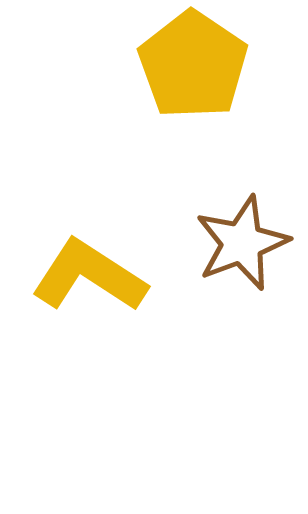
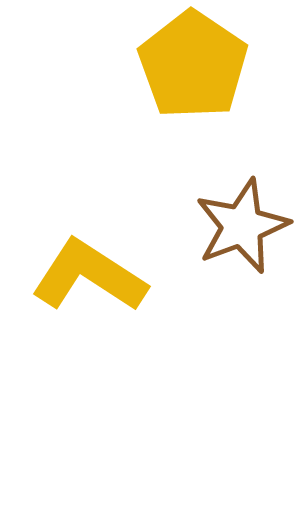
brown star: moved 17 px up
